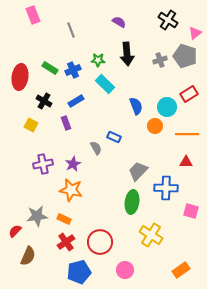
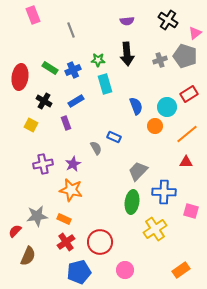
purple semicircle at (119, 22): moved 8 px right, 1 px up; rotated 144 degrees clockwise
cyan rectangle at (105, 84): rotated 30 degrees clockwise
orange line at (187, 134): rotated 40 degrees counterclockwise
blue cross at (166, 188): moved 2 px left, 4 px down
yellow cross at (151, 235): moved 4 px right, 6 px up; rotated 25 degrees clockwise
